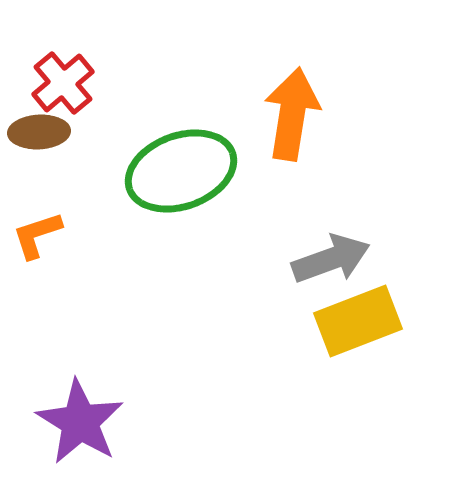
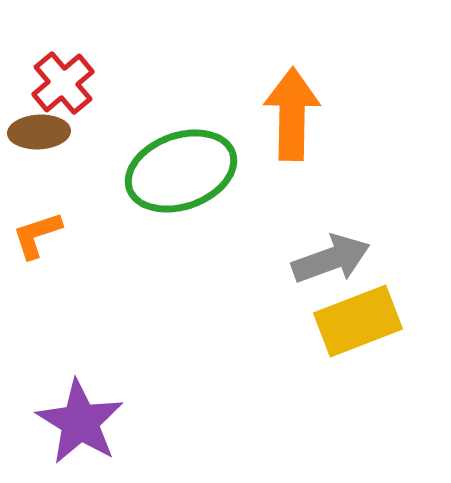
orange arrow: rotated 8 degrees counterclockwise
